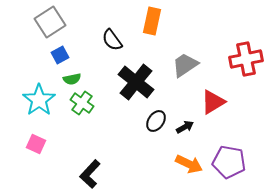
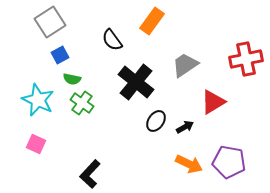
orange rectangle: rotated 24 degrees clockwise
green semicircle: rotated 24 degrees clockwise
cyan star: moved 1 px left; rotated 12 degrees counterclockwise
